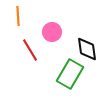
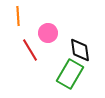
pink circle: moved 4 px left, 1 px down
black diamond: moved 7 px left, 1 px down
